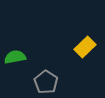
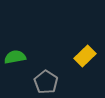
yellow rectangle: moved 9 px down
